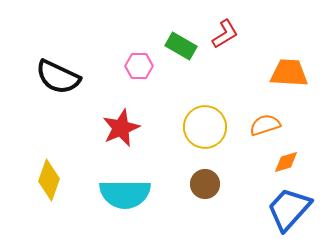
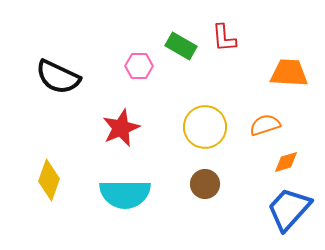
red L-shape: moved 1 px left, 4 px down; rotated 116 degrees clockwise
